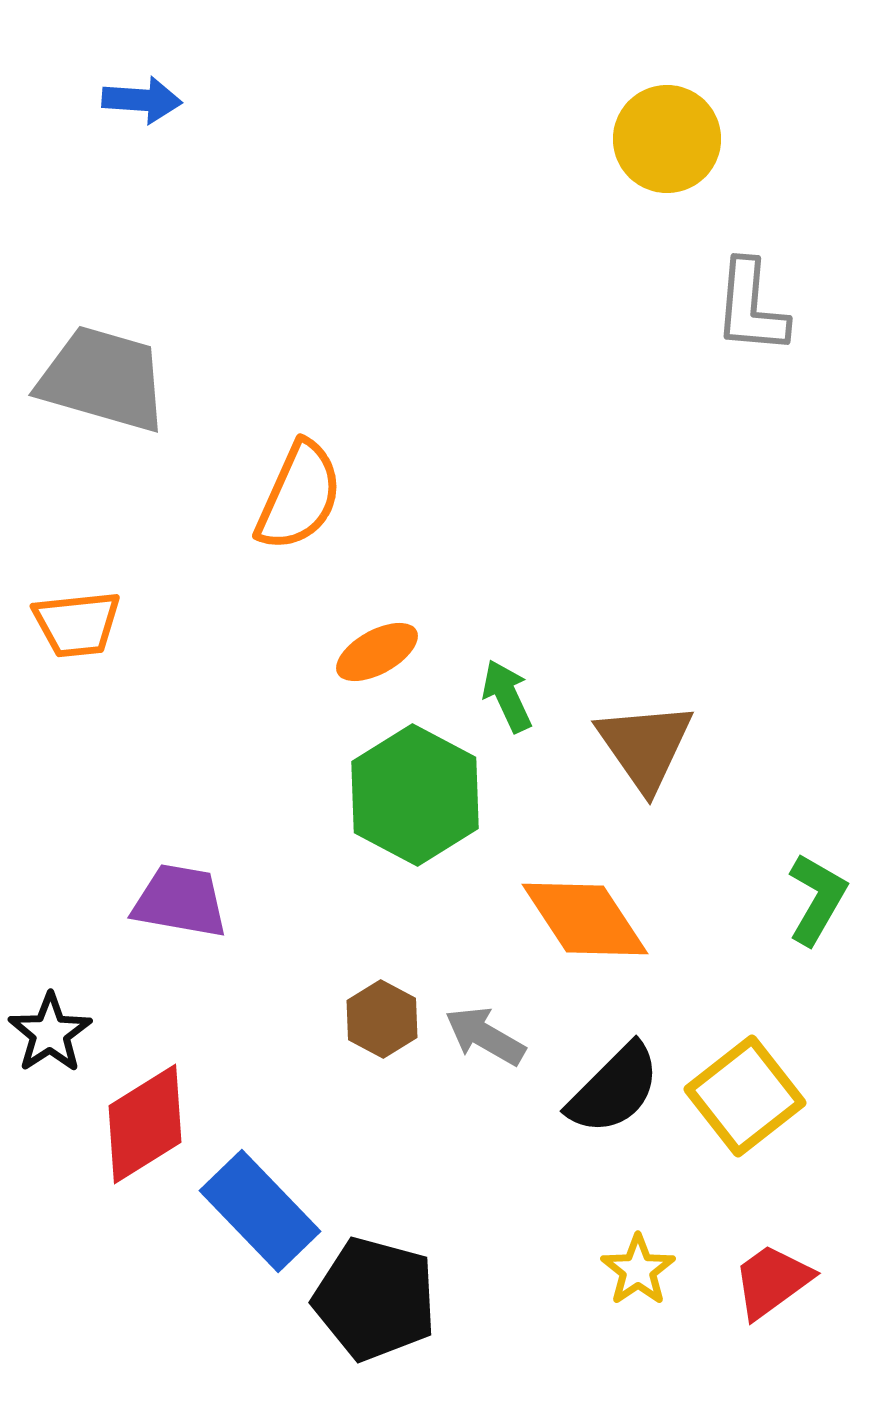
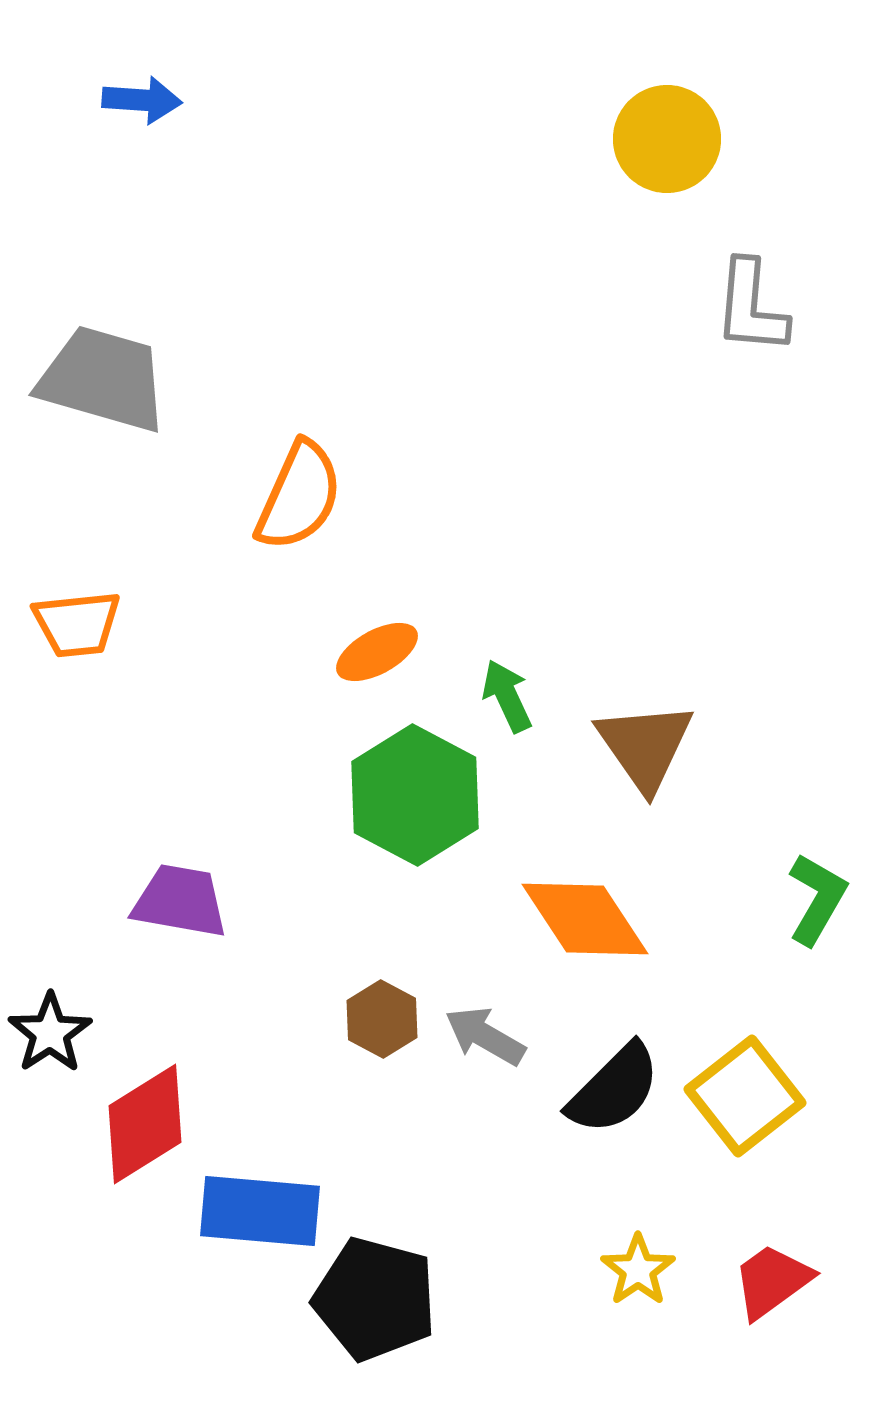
blue rectangle: rotated 41 degrees counterclockwise
